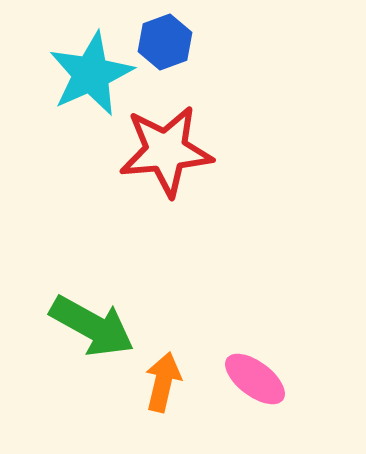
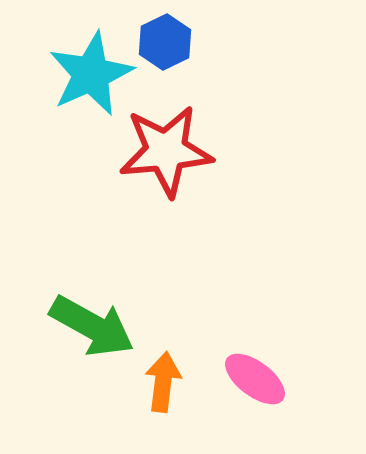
blue hexagon: rotated 6 degrees counterclockwise
orange arrow: rotated 6 degrees counterclockwise
